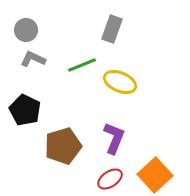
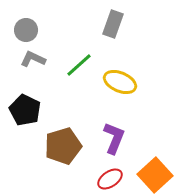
gray rectangle: moved 1 px right, 5 px up
green line: moved 3 px left; rotated 20 degrees counterclockwise
